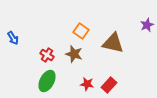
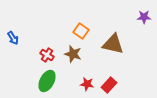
purple star: moved 3 px left, 8 px up; rotated 24 degrees clockwise
brown triangle: moved 1 px down
brown star: moved 1 px left
